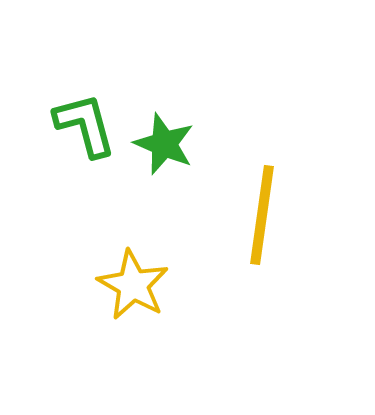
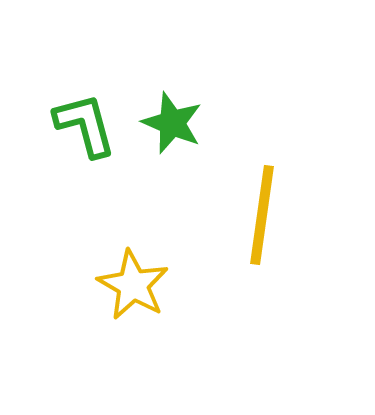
green star: moved 8 px right, 21 px up
